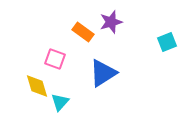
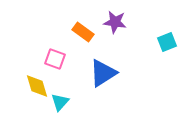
purple star: moved 4 px right; rotated 25 degrees clockwise
